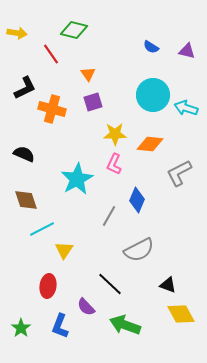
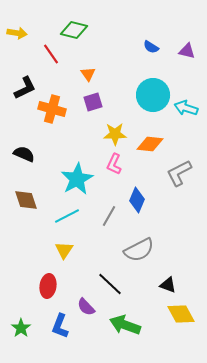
cyan line: moved 25 px right, 13 px up
